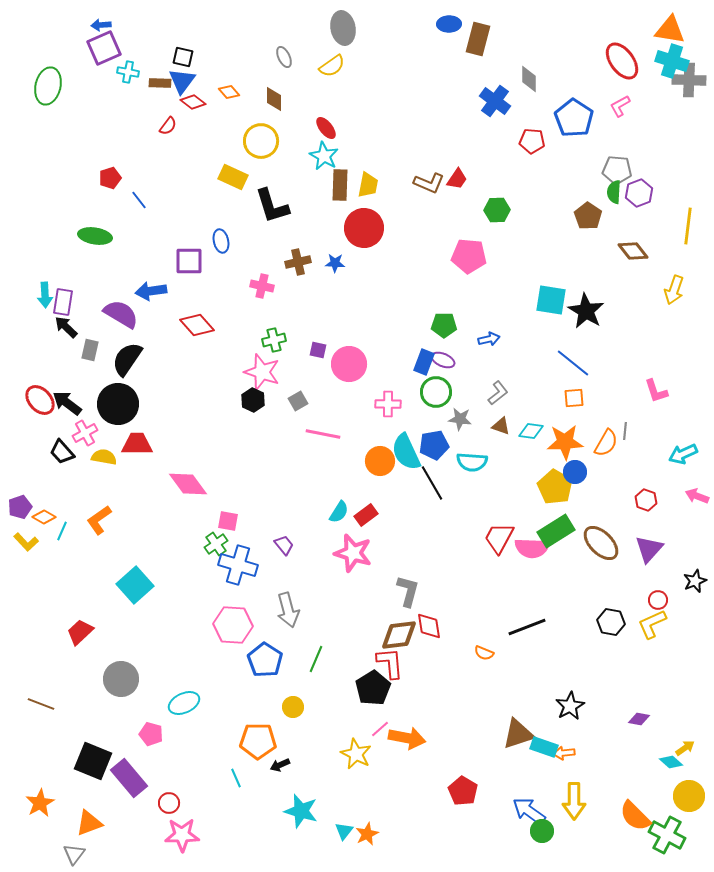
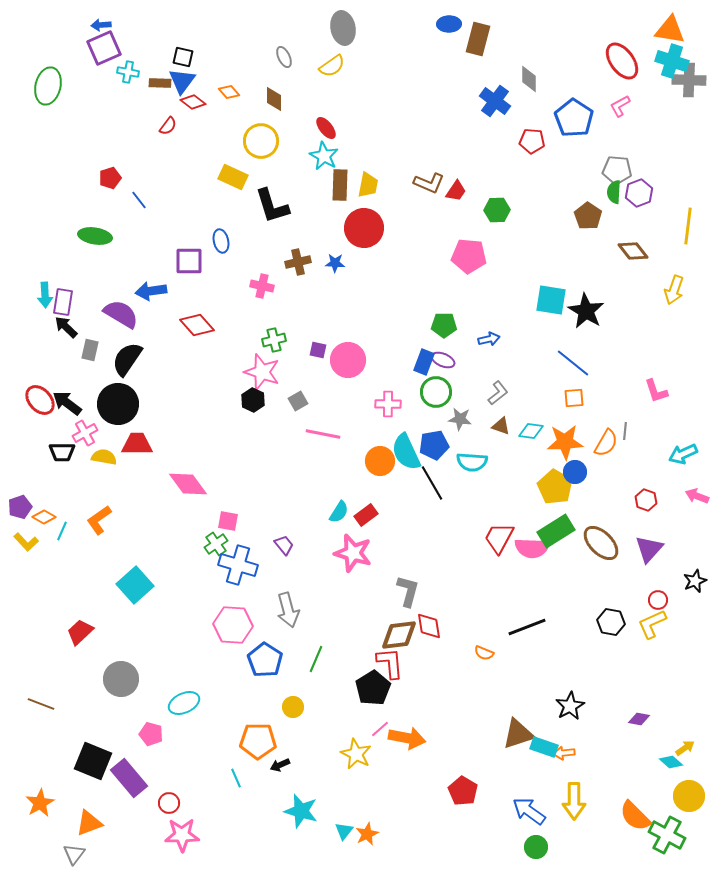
red trapezoid at (457, 179): moved 1 px left, 12 px down
pink circle at (349, 364): moved 1 px left, 4 px up
black trapezoid at (62, 452): rotated 48 degrees counterclockwise
green circle at (542, 831): moved 6 px left, 16 px down
